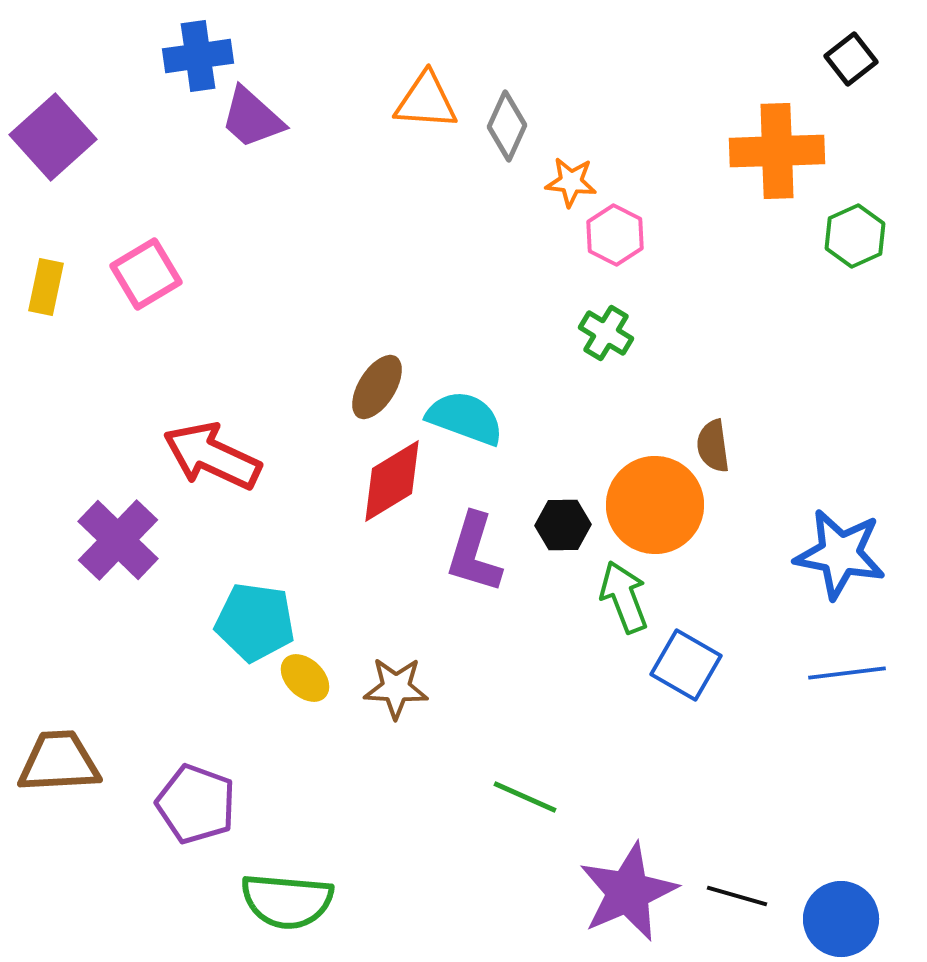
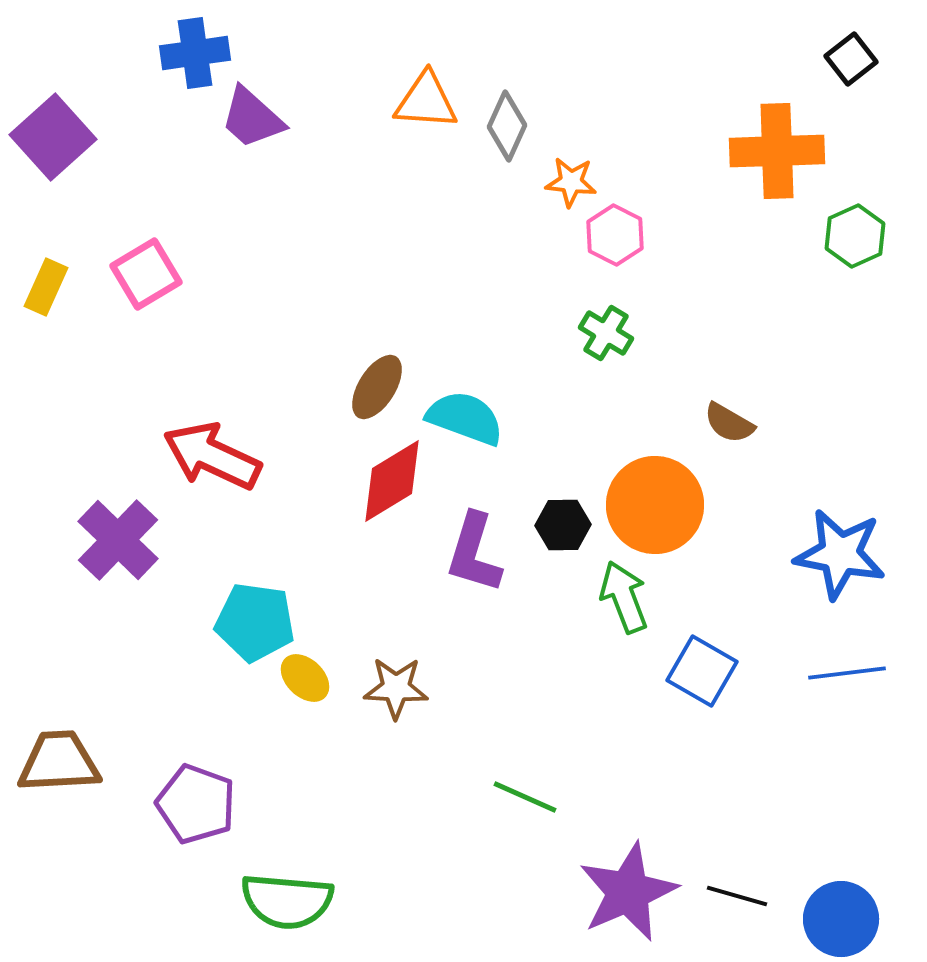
blue cross: moved 3 px left, 3 px up
yellow rectangle: rotated 12 degrees clockwise
brown semicircle: moved 16 px right, 23 px up; rotated 52 degrees counterclockwise
blue square: moved 16 px right, 6 px down
